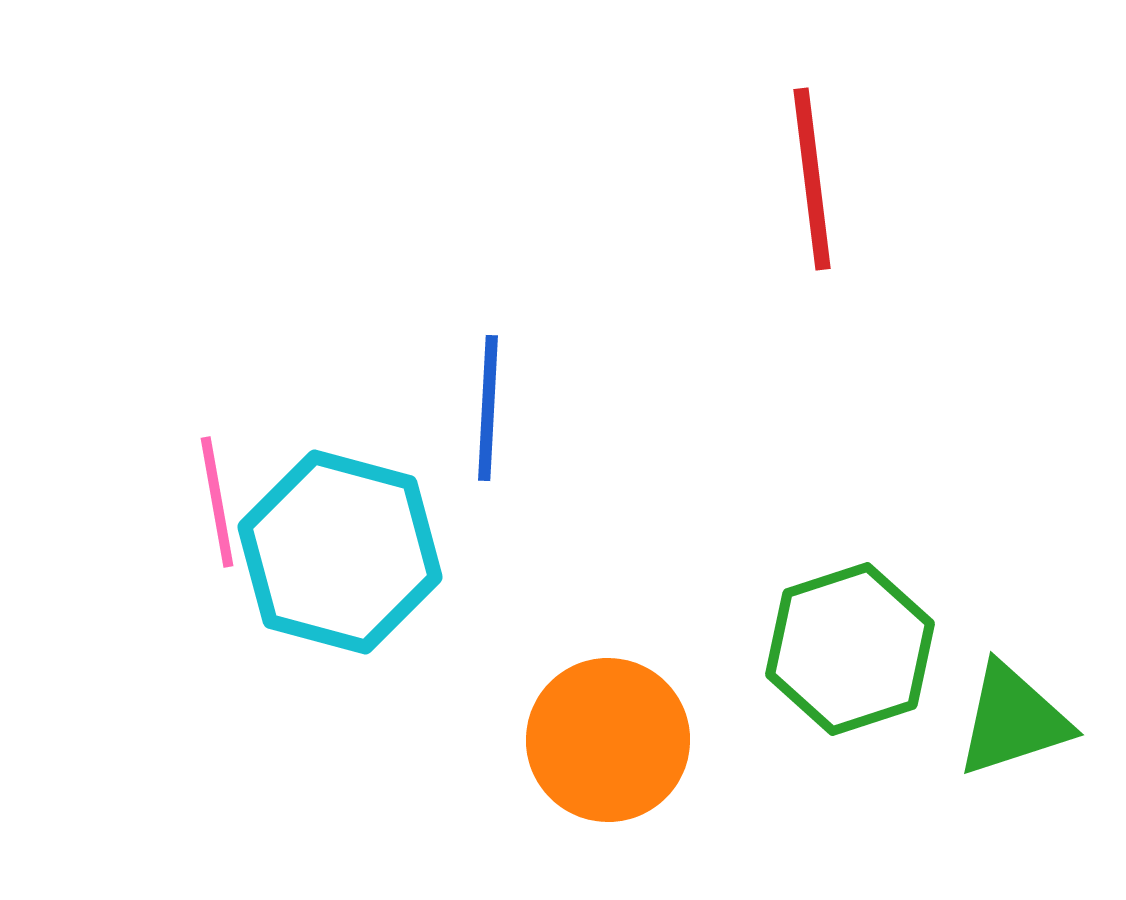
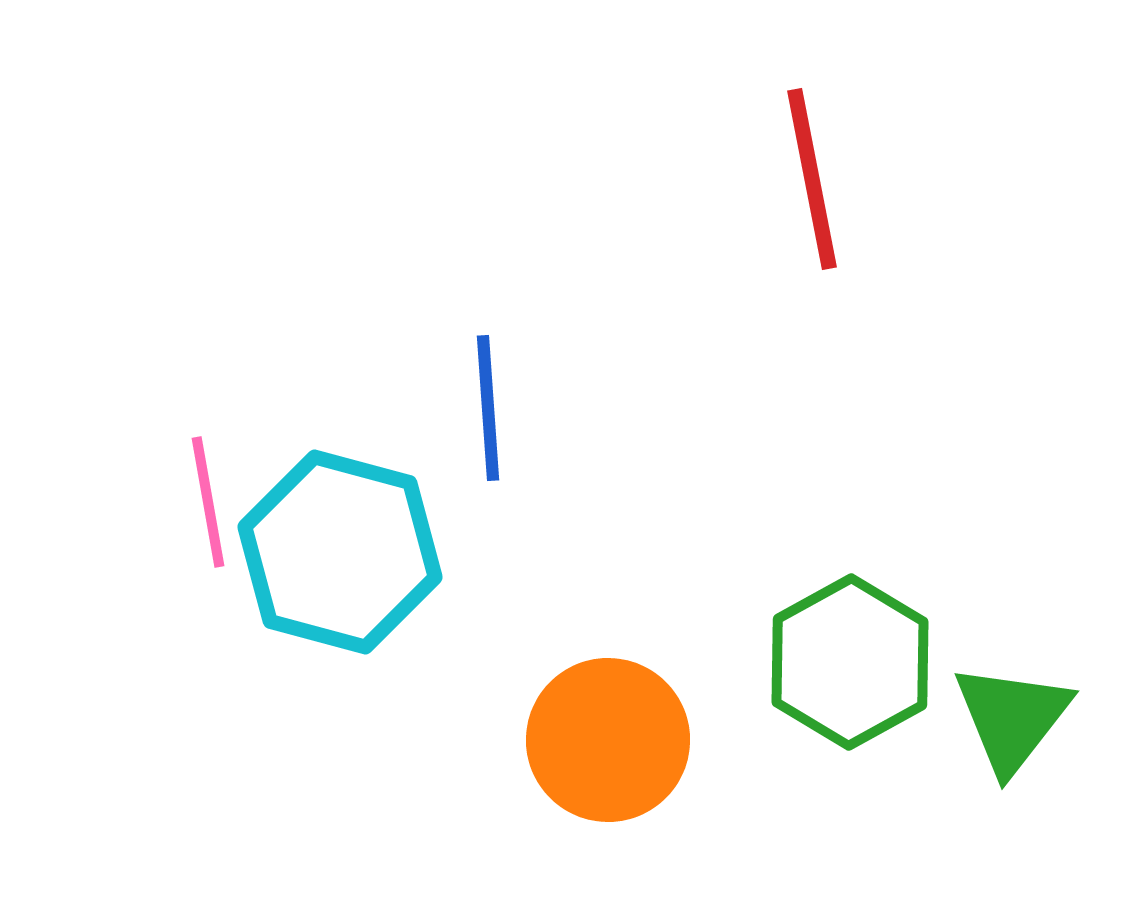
red line: rotated 4 degrees counterclockwise
blue line: rotated 7 degrees counterclockwise
pink line: moved 9 px left
green hexagon: moved 13 px down; rotated 11 degrees counterclockwise
green triangle: moved 1 px left, 2 px up; rotated 34 degrees counterclockwise
